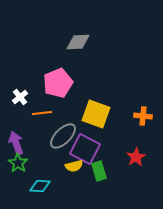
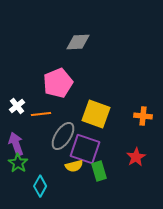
white cross: moved 3 px left, 9 px down
orange line: moved 1 px left, 1 px down
gray ellipse: rotated 12 degrees counterclockwise
purple arrow: moved 1 px down
purple square: rotated 8 degrees counterclockwise
cyan diamond: rotated 65 degrees counterclockwise
